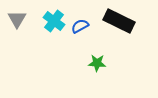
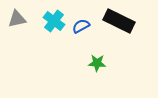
gray triangle: rotated 48 degrees clockwise
blue semicircle: moved 1 px right
